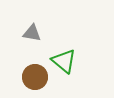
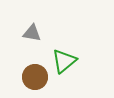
green triangle: rotated 40 degrees clockwise
